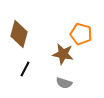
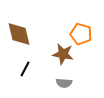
brown diamond: rotated 28 degrees counterclockwise
gray semicircle: rotated 14 degrees counterclockwise
